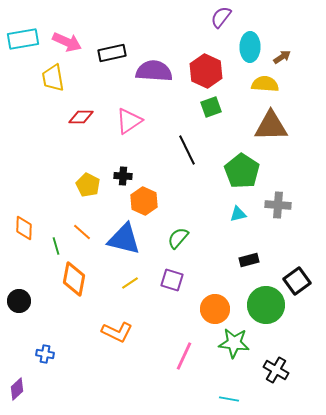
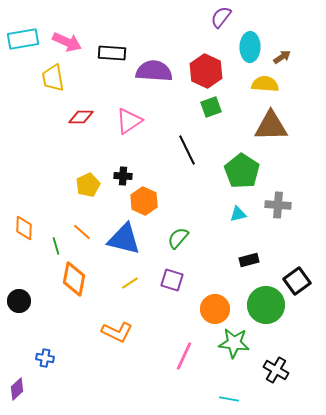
black rectangle at (112, 53): rotated 16 degrees clockwise
yellow pentagon at (88, 185): rotated 20 degrees clockwise
blue cross at (45, 354): moved 4 px down
